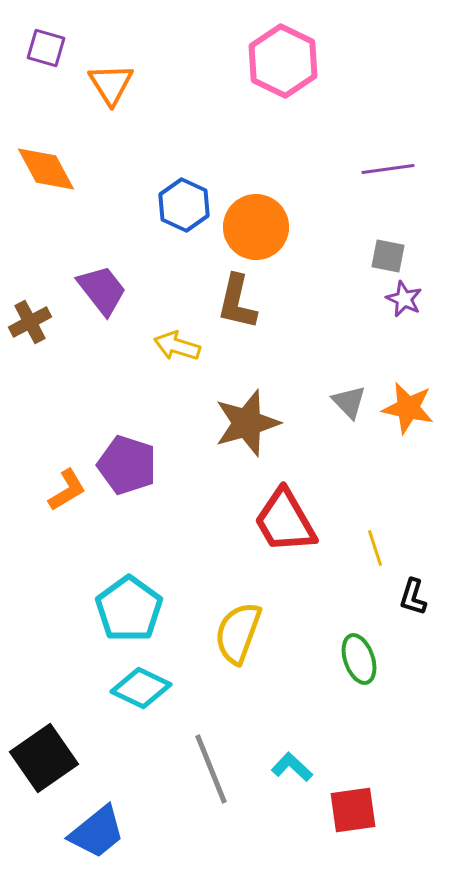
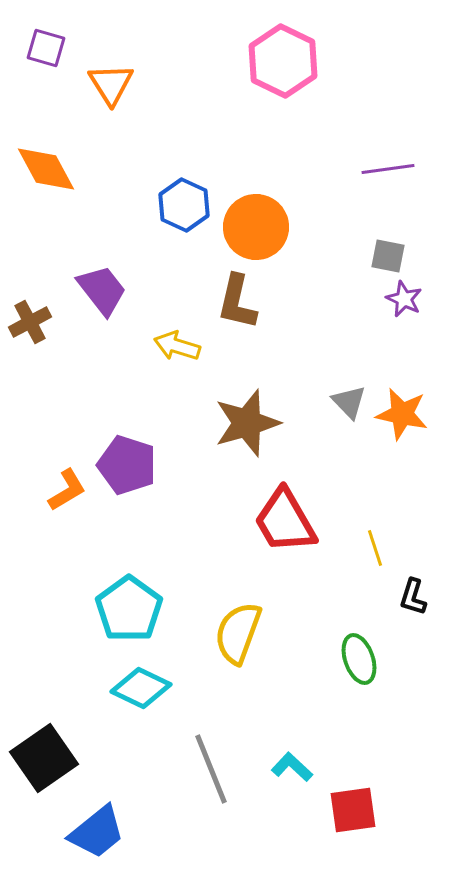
orange star: moved 6 px left, 6 px down
